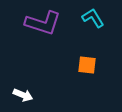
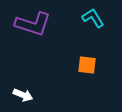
purple L-shape: moved 10 px left, 1 px down
